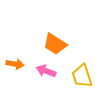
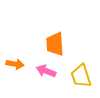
orange trapezoid: rotated 55 degrees clockwise
yellow trapezoid: moved 1 px left
